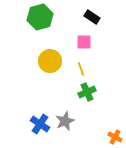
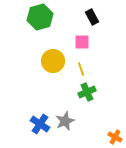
black rectangle: rotated 28 degrees clockwise
pink square: moved 2 px left
yellow circle: moved 3 px right
